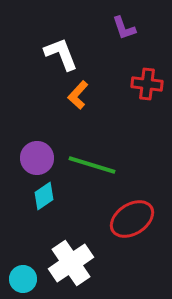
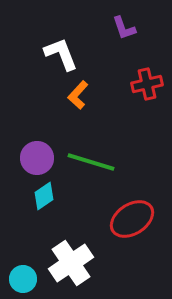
red cross: rotated 20 degrees counterclockwise
green line: moved 1 px left, 3 px up
